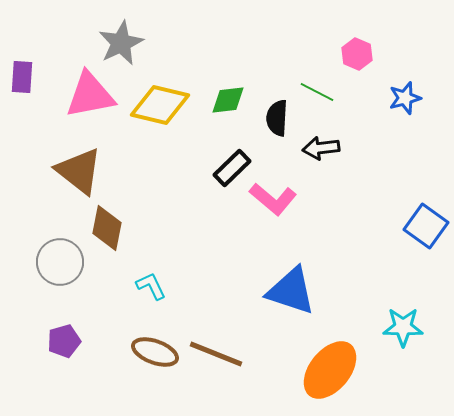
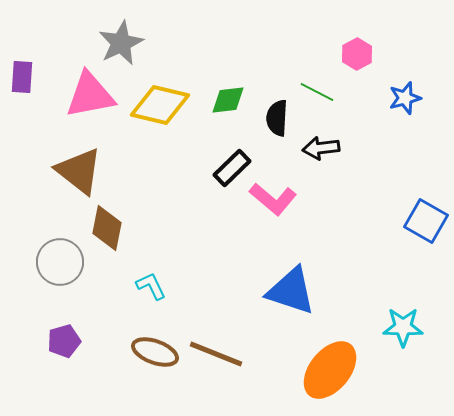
pink hexagon: rotated 8 degrees clockwise
blue square: moved 5 px up; rotated 6 degrees counterclockwise
